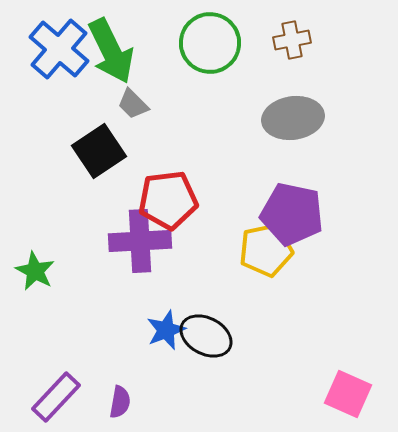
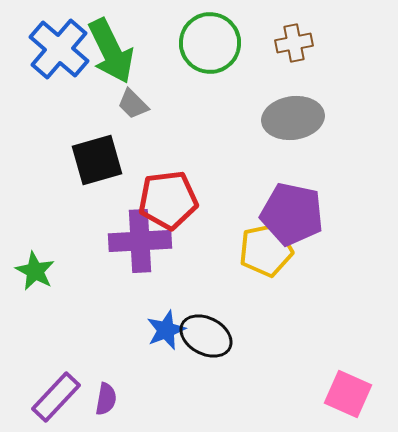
brown cross: moved 2 px right, 3 px down
black square: moved 2 px left, 9 px down; rotated 18 degrees clockwise
purple semicircle: moved 14 px left, 3 px up
